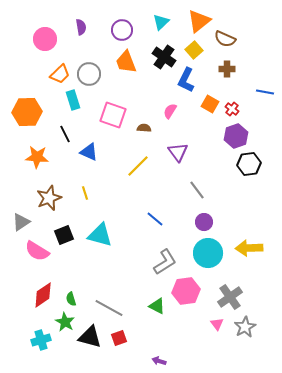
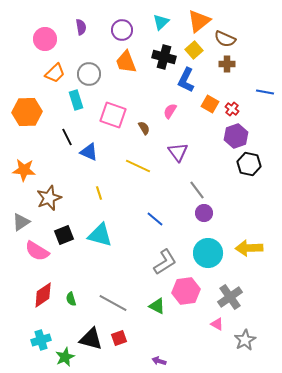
black cross at (164, 57): rotated 20 degrees counterclockwise
brown cross at (227, 69): moved 5 px up
orange trapezoid at (60, 74): moved 5 px left, 1 px up
cyan rectangle at (73, 100): moved 3 px right
brown semicircle at (144, 128): rotated 56 degrees clockwise
black line at (65, 134): moved 2 px right, 3 px down
orange star at (37, 157): moved 13 px left, 13 px down
black hexagon at (249, 164): rotated 20 degrees clockwise
yellow line at (138, 166): rotated 70 degrees clockwise
yellow line at (85, 193): moved 14 px right
purple circle at (204, 222): moved 9 px up
gray line at (109, 308): moved 4 px right, 5 px up
green star at (65, 322): moved 35 px down; rotated 18 degrees clockwise
pink triangle at (217, 324): rotated 24 degrees counterclockwise
gray star at (245, 327): moved 13 px down
black triangle at (90, 337): moved 1 px right, 2 px down
